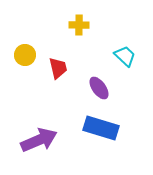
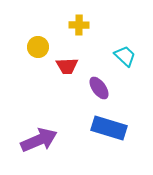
yellow circle: moved 13 px right, 8 px up
red trapezoid: moved 9 px right, 2 px up; rotated 100 degrees clockwise
blue rectangle: moved 8 px right
